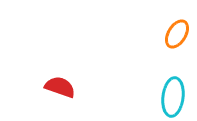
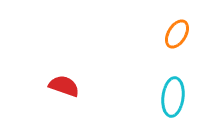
red semicircle: moved 4 px right, 1 px up
